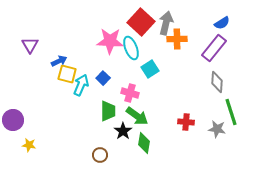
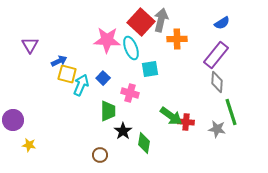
gray arrow: moved 5 px left, 3 px up
pink star: moved 3 px left, 1 px up
purple rectangle: moved 2 px right, 7 px down
cyan square: rotated 24 degrees clockwise
green arrow: moved 34 px right
